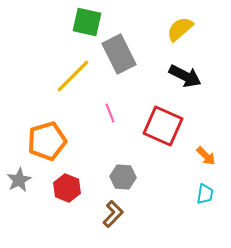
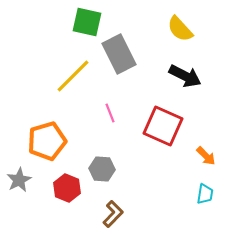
yellow semicircle: rotated 92 degrees counterclockwise
gray hexagon: moved 21 px left, 8 px up
